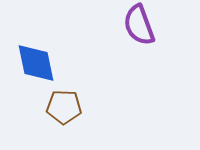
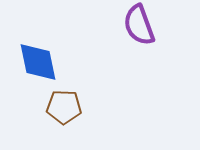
blue diamond: moved 2 px right, 1 px up
